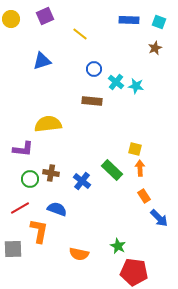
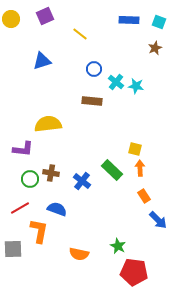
blue arrow: moved 1 px left, 2 px down
